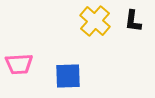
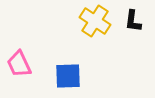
yellow cross: rotated 8 degrees counterclockwise
pink trapezoid: rotated 68 degrees clockwise
